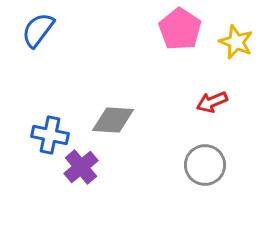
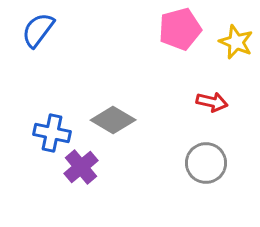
pink pentagon: rotated 24 degrees clockwise
red arrow: rotated 144 degrees counterclockwise
gray diamond: rotated 27 degrees clockwise
blue cross: moved 2 px right, 2 px up
gray circle: moved 1 px right, 2 px up
